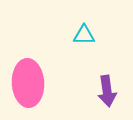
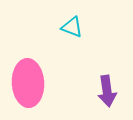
cyan triangle: moved 12 px left, 8 px up; rotated 20 degrees clockwise
